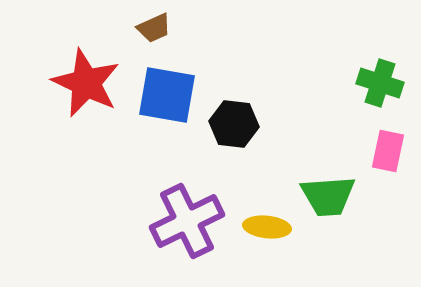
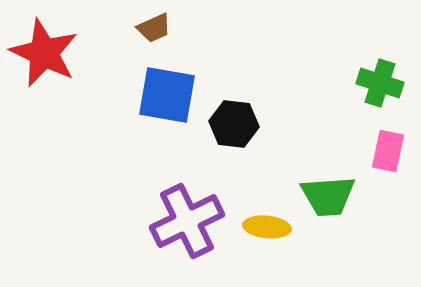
red star: moved 42 px left, 30 px up
